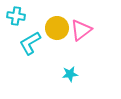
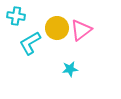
cyan star: moved 5 px up
